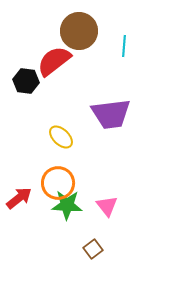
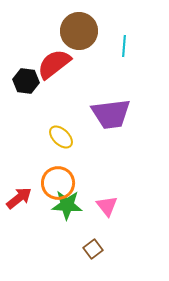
red semicircle: moved 3 px down
